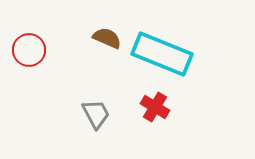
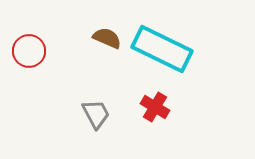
red circle: moved 1 px down
cyan rectangle: moved 5 px up; rotated 4 degrees clockwise
